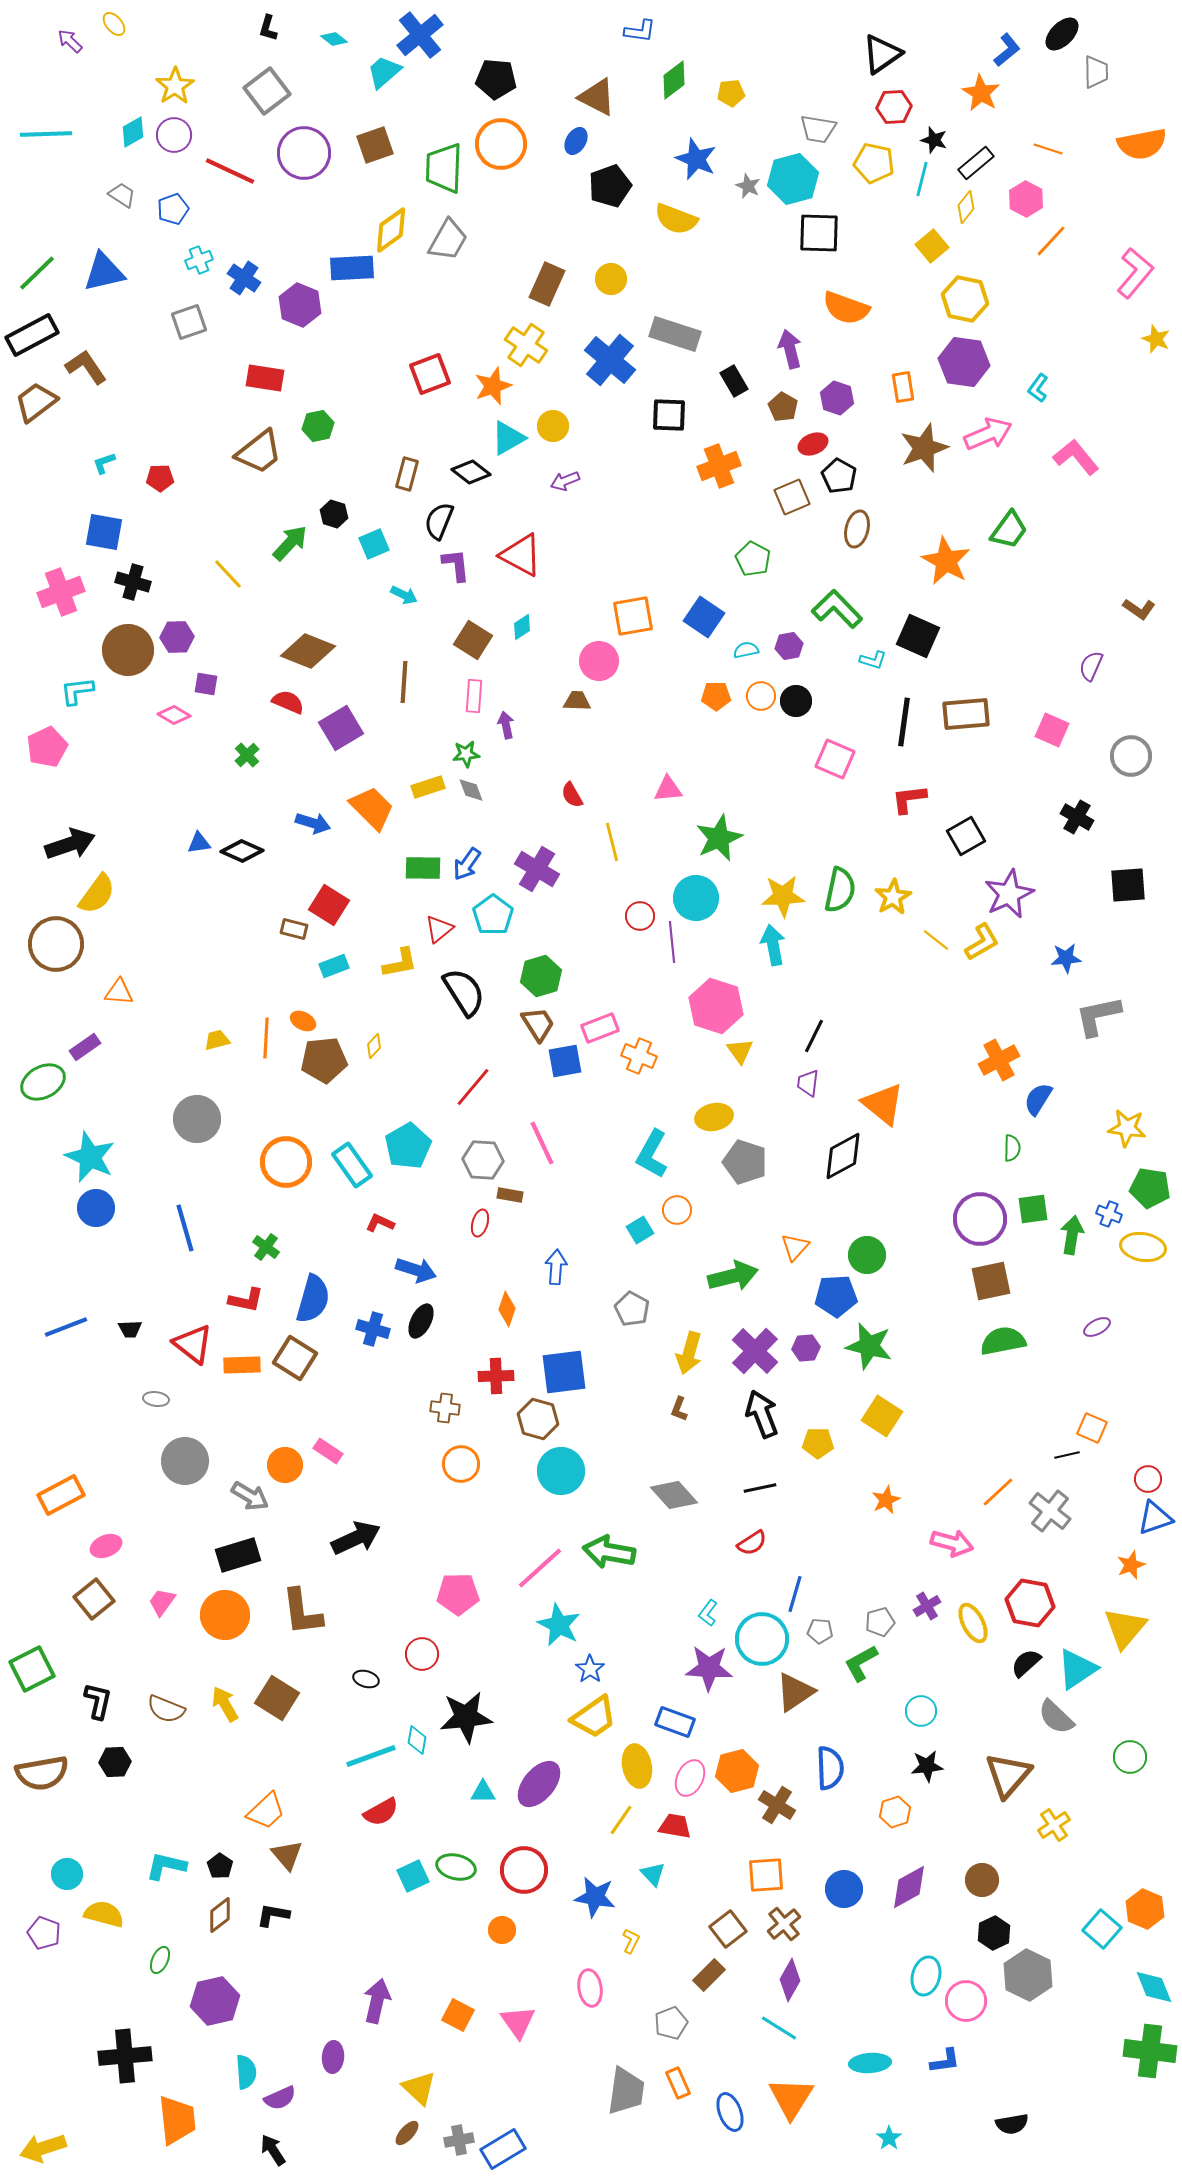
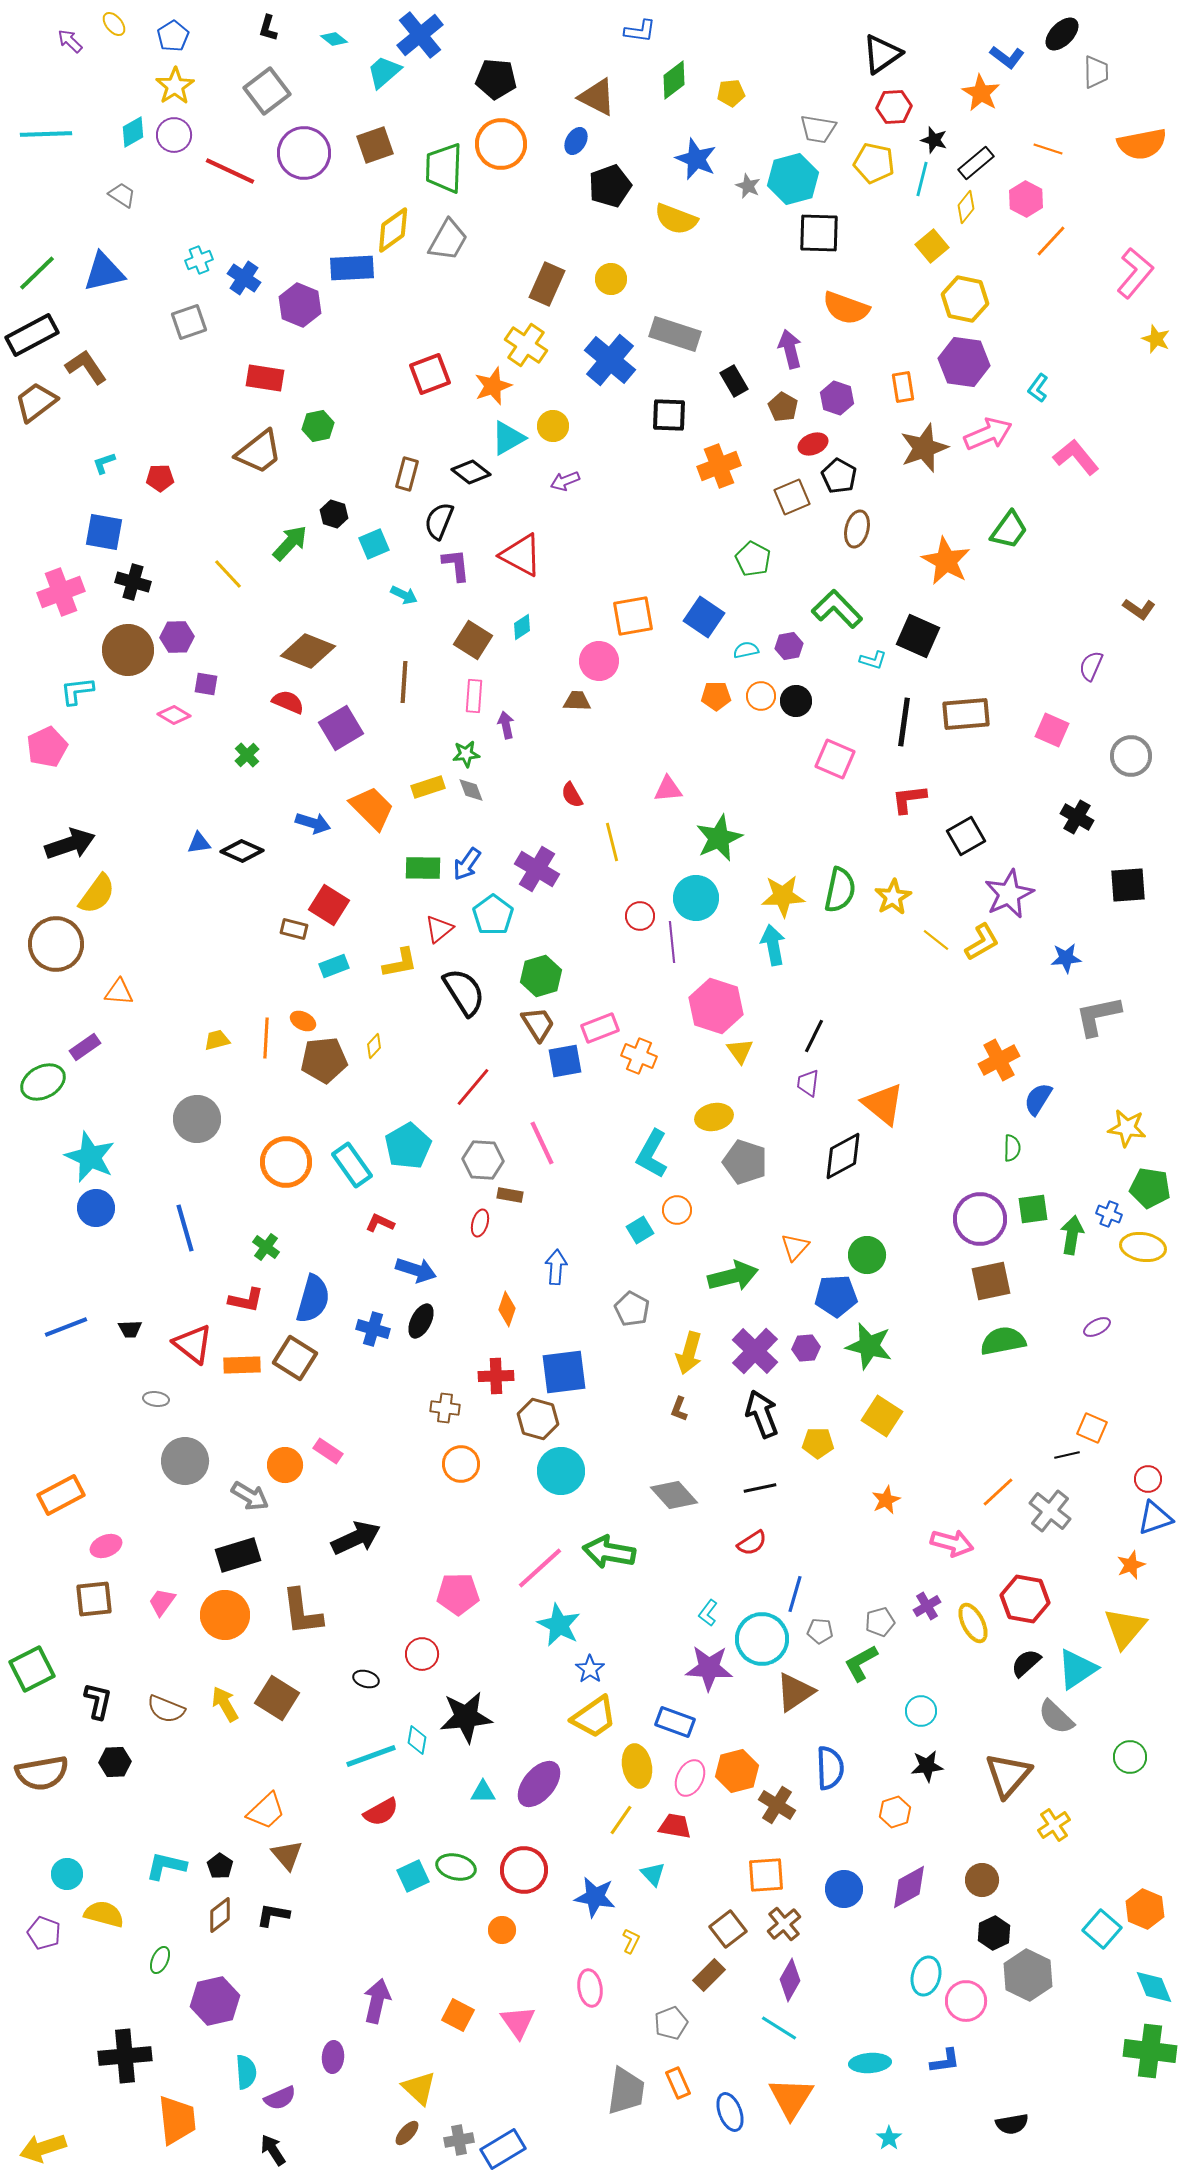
blue L-shape at (1007, 50): moved 7 px down; rotated 76 degrees clockwise
blue pentagon at (173, 209): moved 173 px up; rotated 12 degrees counterclockwise
yellow diamond at (391, 230): moved 2 px right
brown square at (94, 1599): rotated 33 degrees clockwise
red hexagon at (1030, 1603): moved 5 px left, 4 px up
